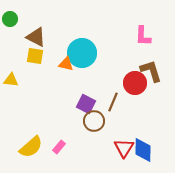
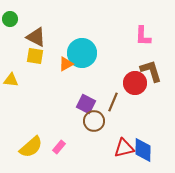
orange triangle: rotated 42 degrees counterclockwise
red triangle: rotated 45 degrees clockwise
